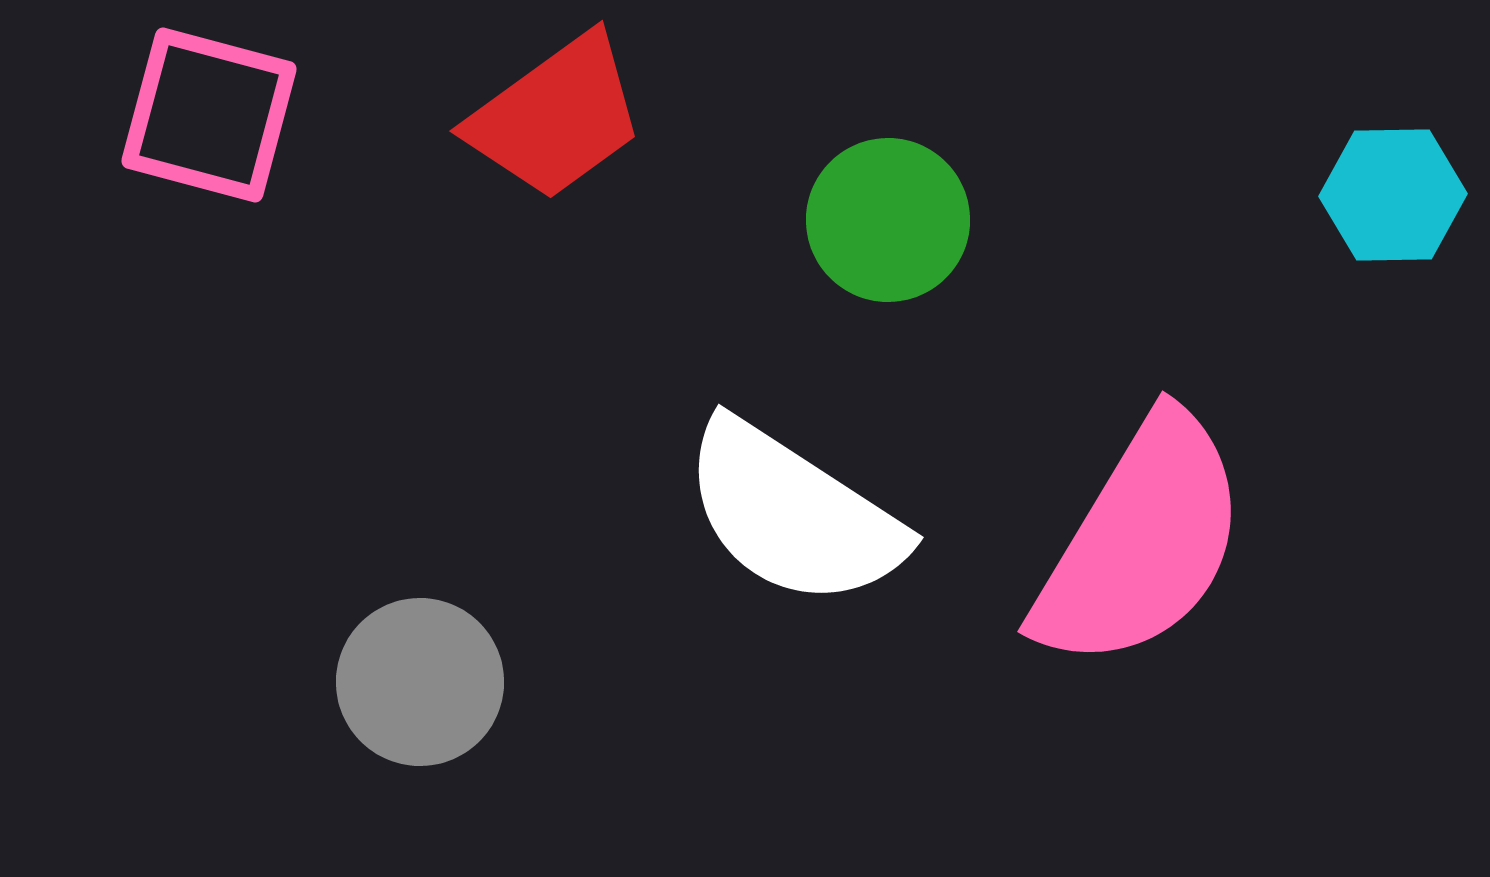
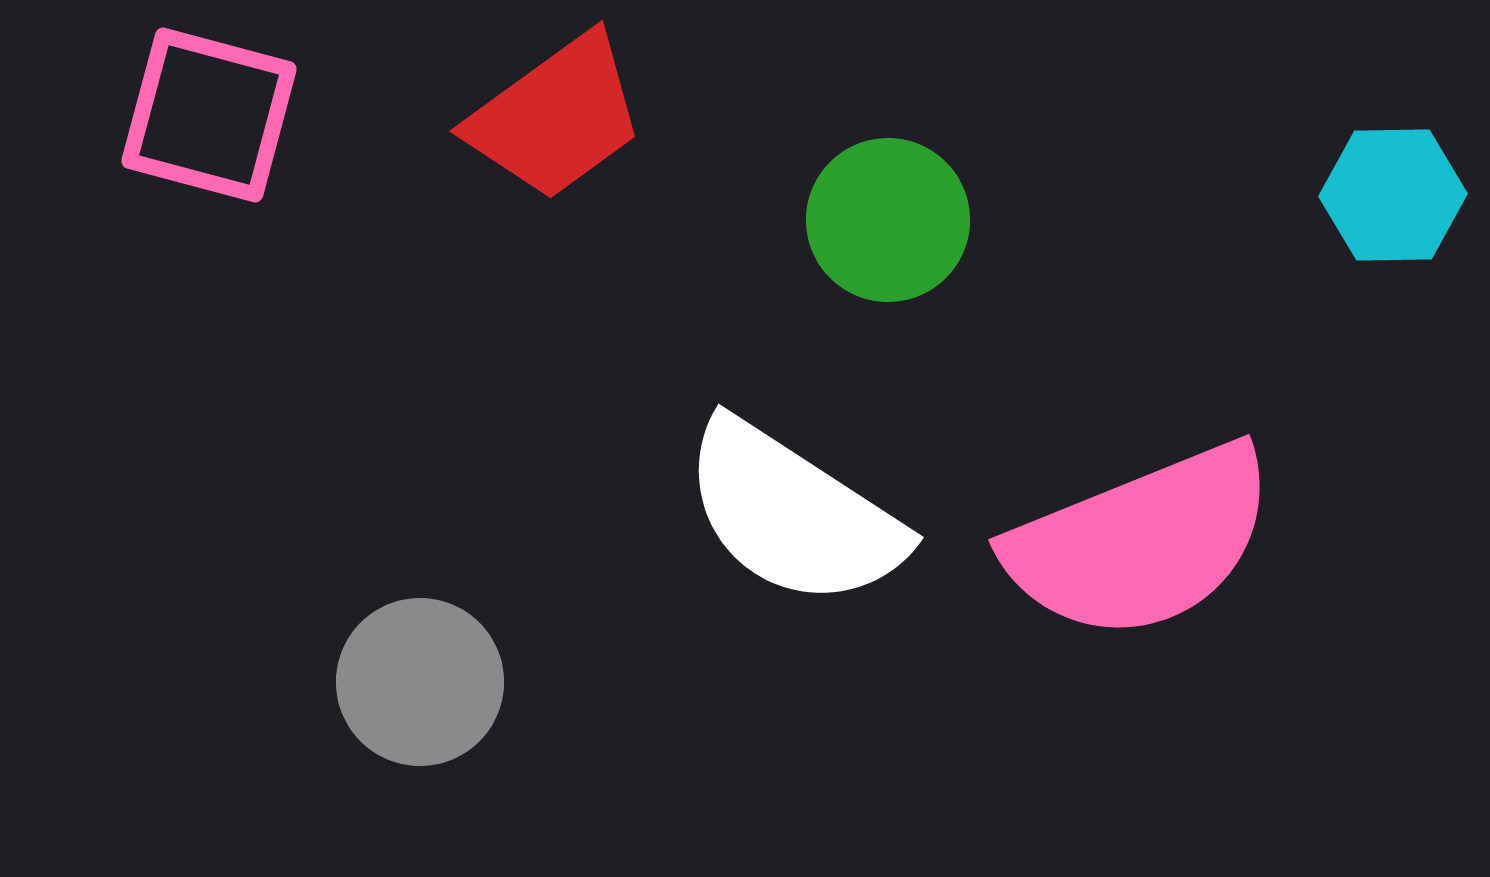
pink semicircle: rotated 37 degrees clockwise
